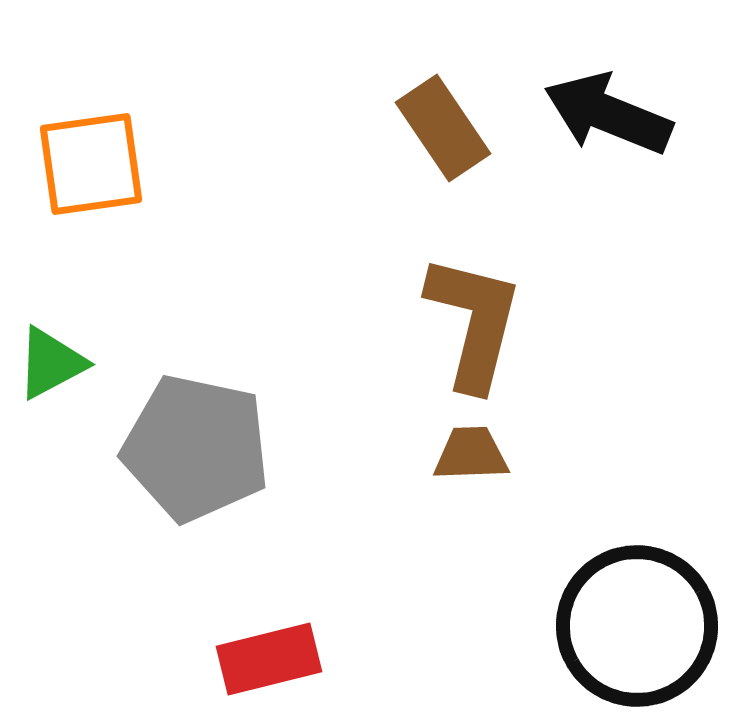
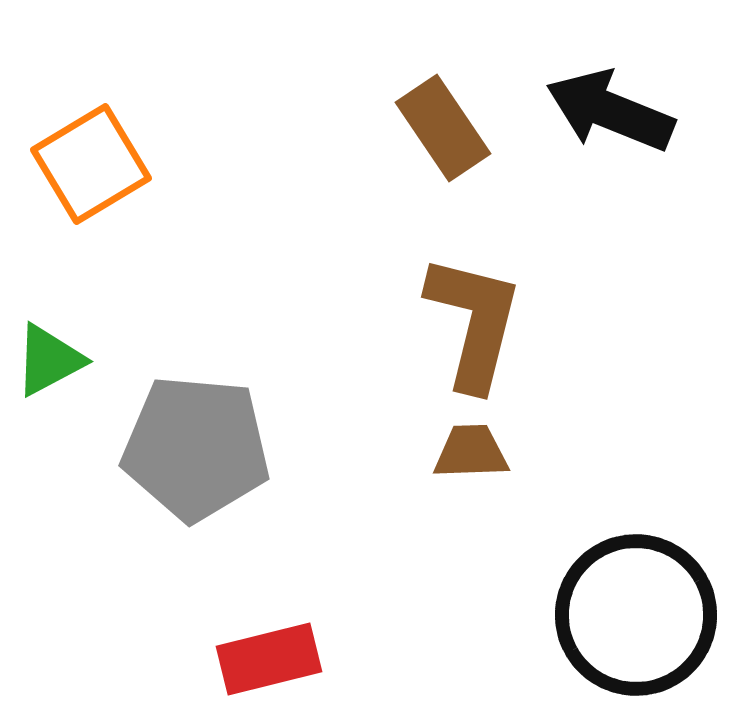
black arrow: moved 2 px right, 3 px up
orange square: rotated 23 degrees counterclockwise
green triangle: moved 2 px left, 3 px up
gray pentagon: rotated 7 degrees counterclockwise
brown trapezoid: moved 2 px up
black circle: moved 1 px left, 11 px up
